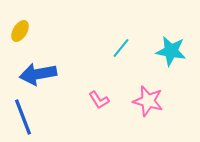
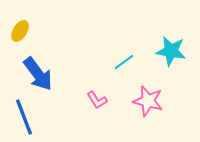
cyan line: moved 3 px right, 14 px down; rotated 15 degrees clockwise
blue arrow: rotated 117 degrees counterclockwise
pink L-shape: moved 2 px left
blue line: moved 1 px right
